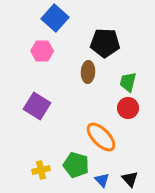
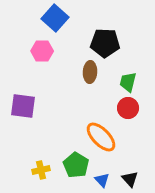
brown ellipse: moved 2 px right
purple square: moved 14 px left; rotated 24 degrees counterclockwise
green pentagon: rotated 15 degrees clockwise
